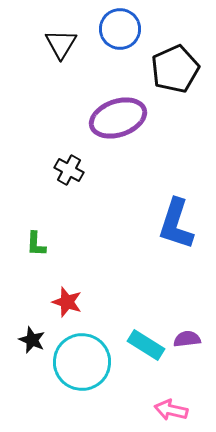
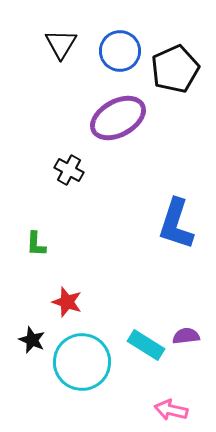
blue circle: moved 22 px down
purple ellipse: rotated 10 degrees counterclockwise
purple semicircle: moved 1 px left, 3 px up
